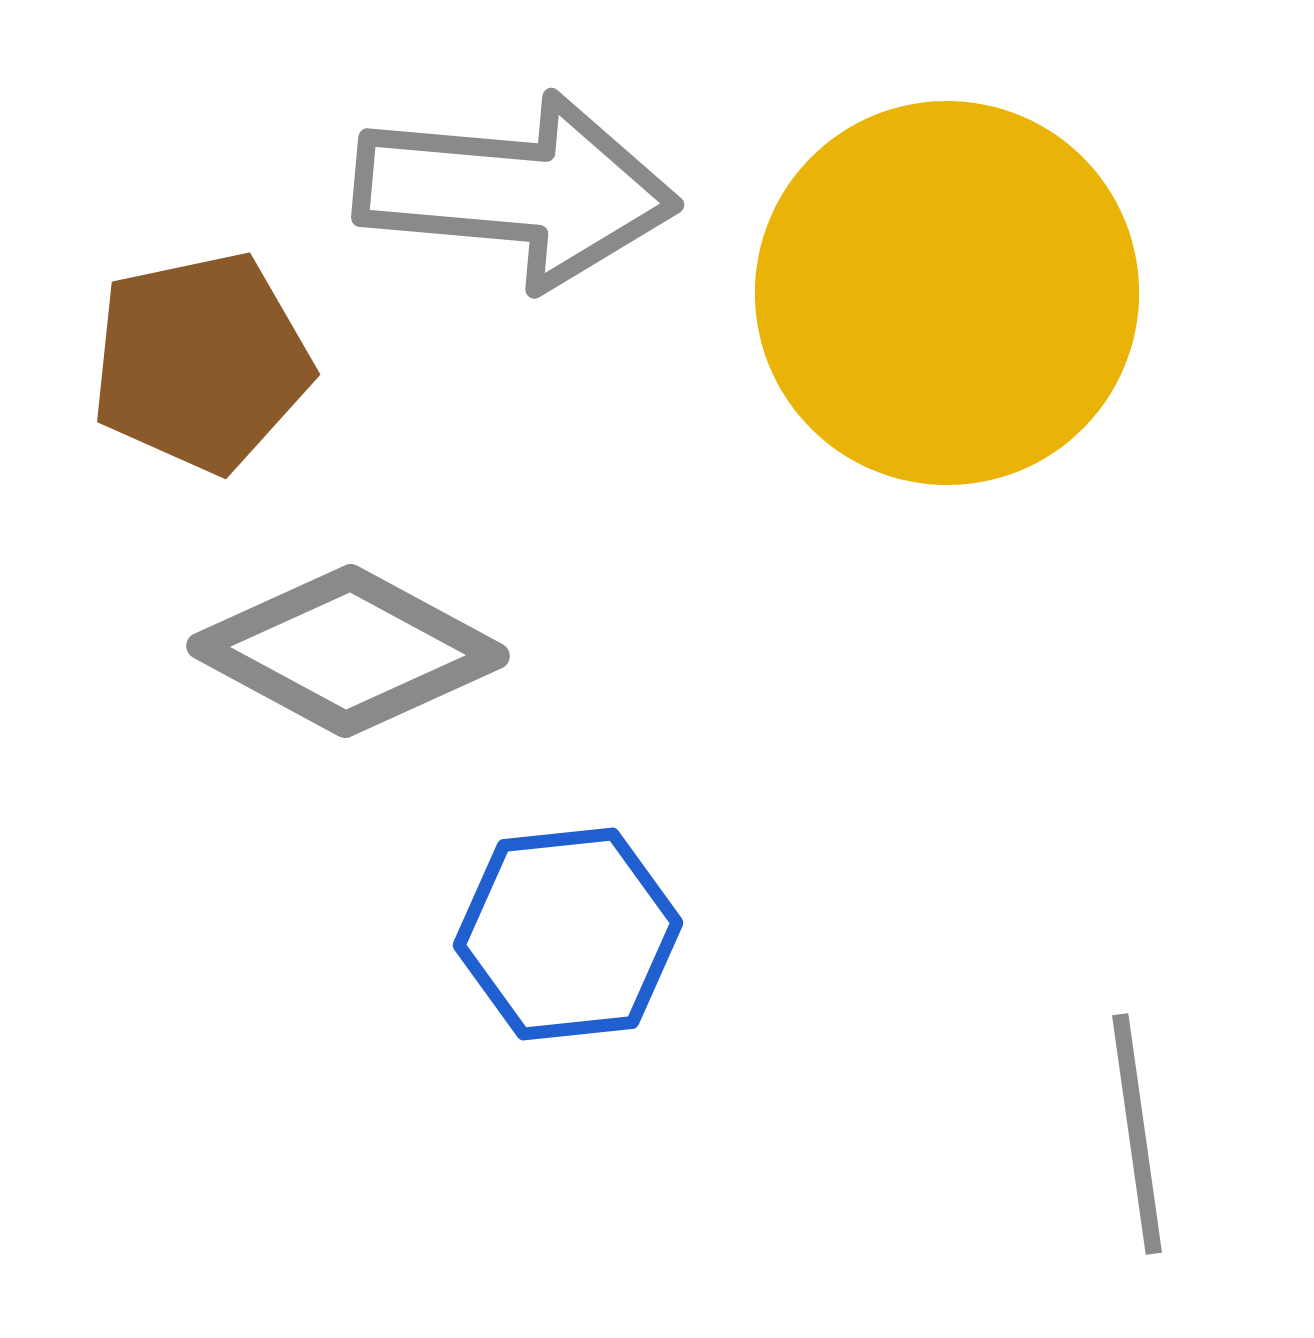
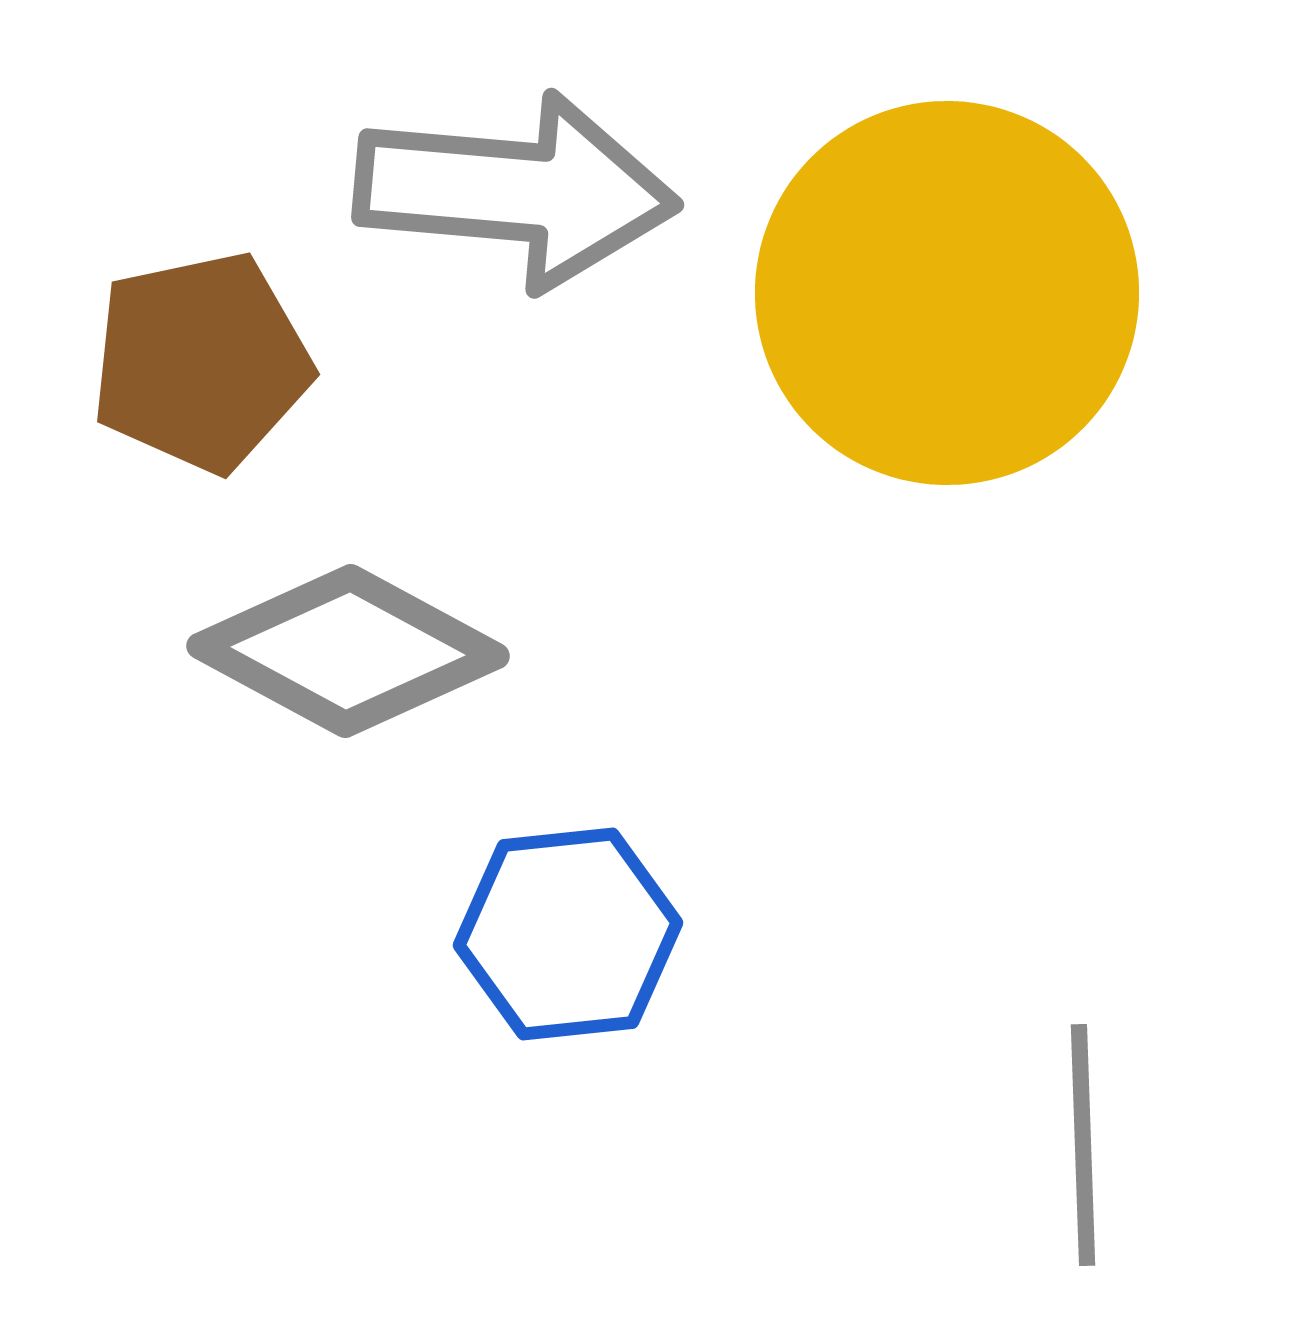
gray line: moved 54 px left, 11 px down; rotated 6 degrees clockwise
